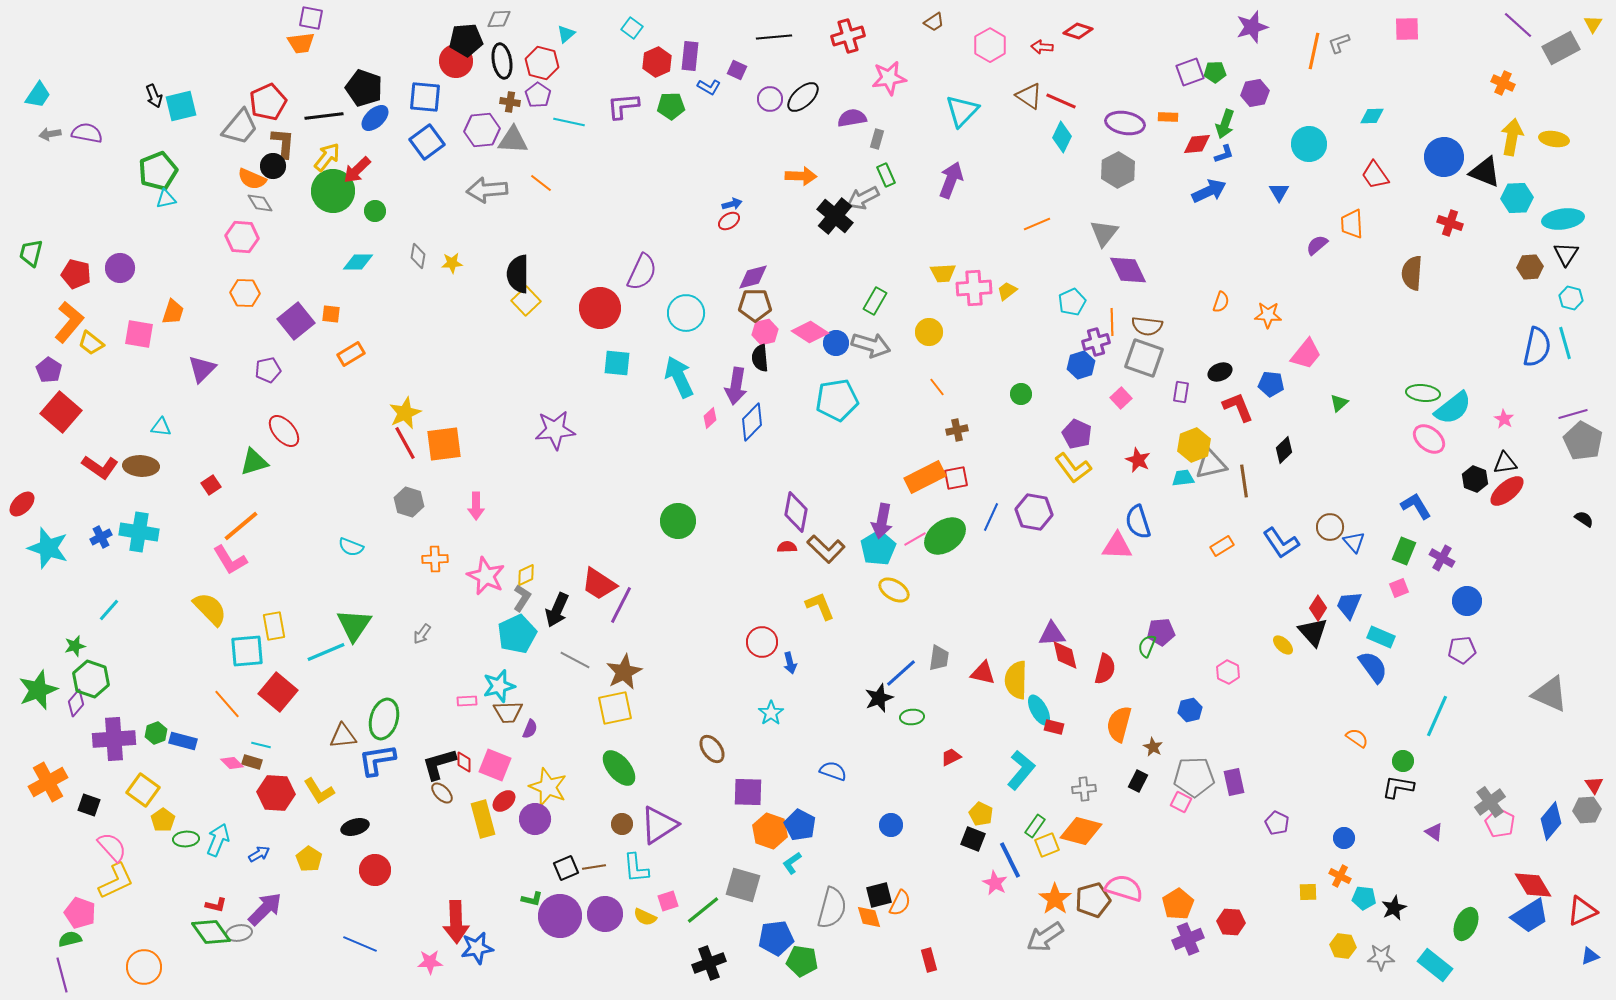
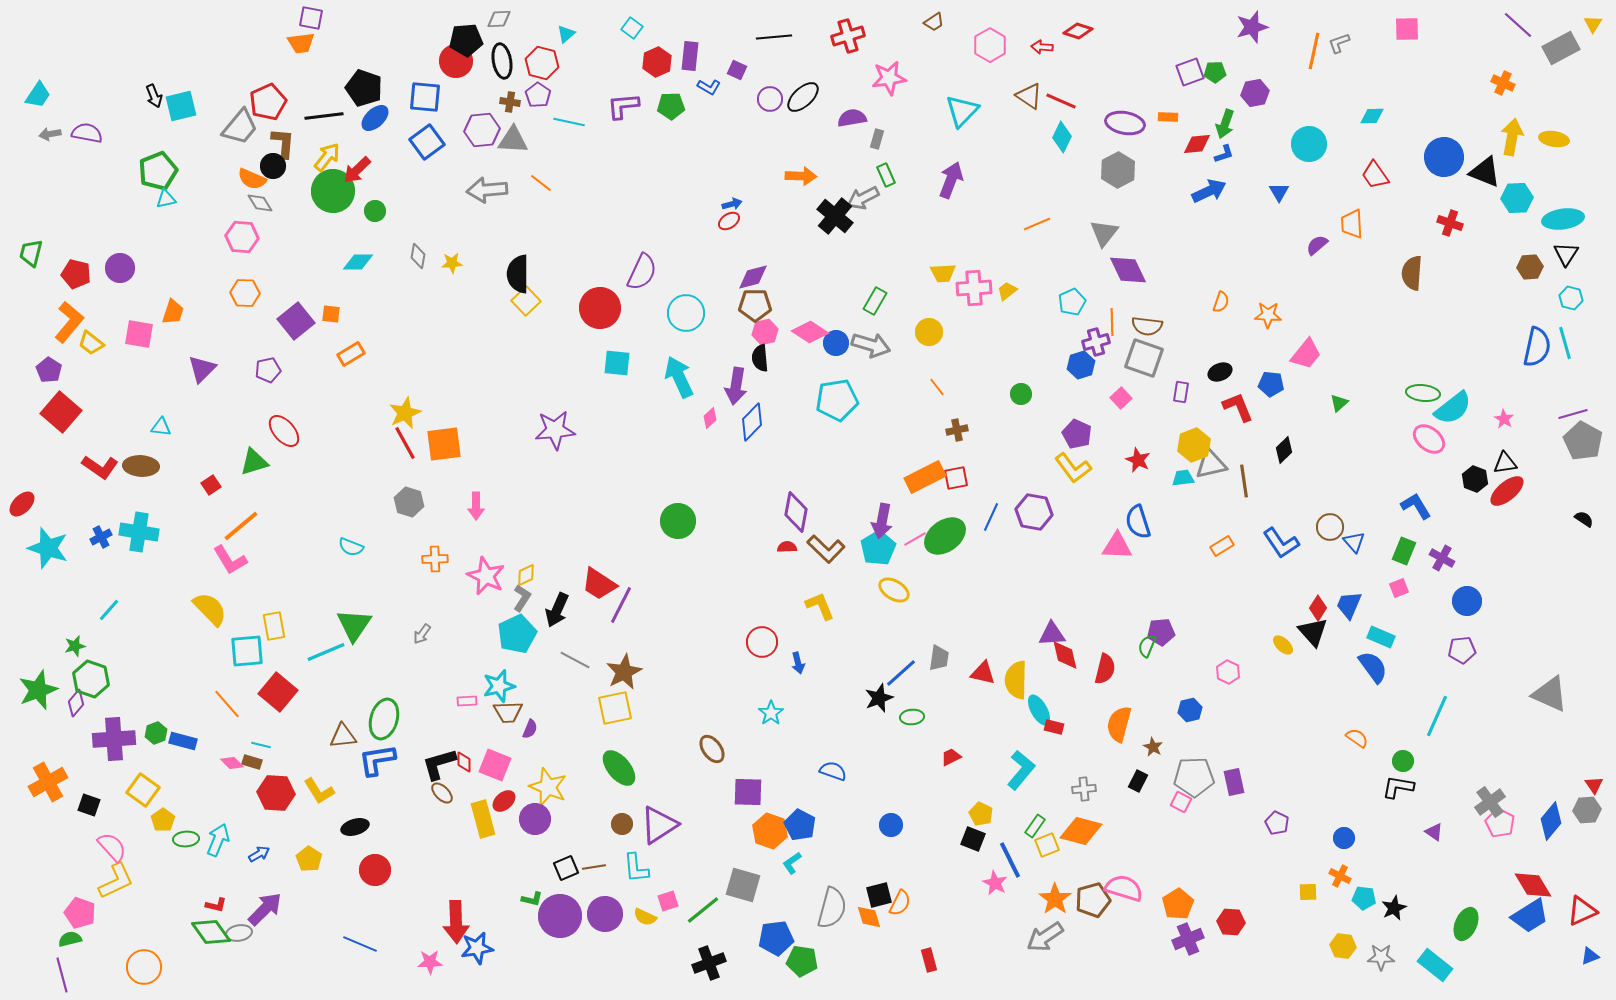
blue arrow at (790, 663): moved 8 px right
